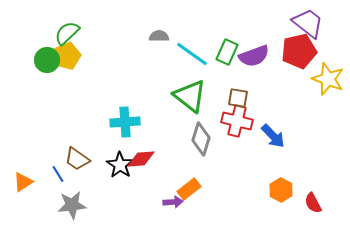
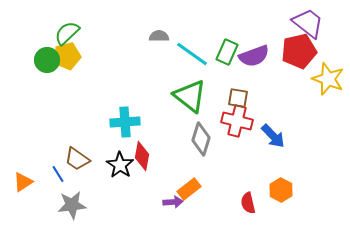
yellow pentagon: rotated 8 degrees clockwise
red diamond: moved 1 px right, 3 px up; rotated 76 degrees counterclockwise
red semicircle: moved 65 px left; rotated 15 degrees clockwise
